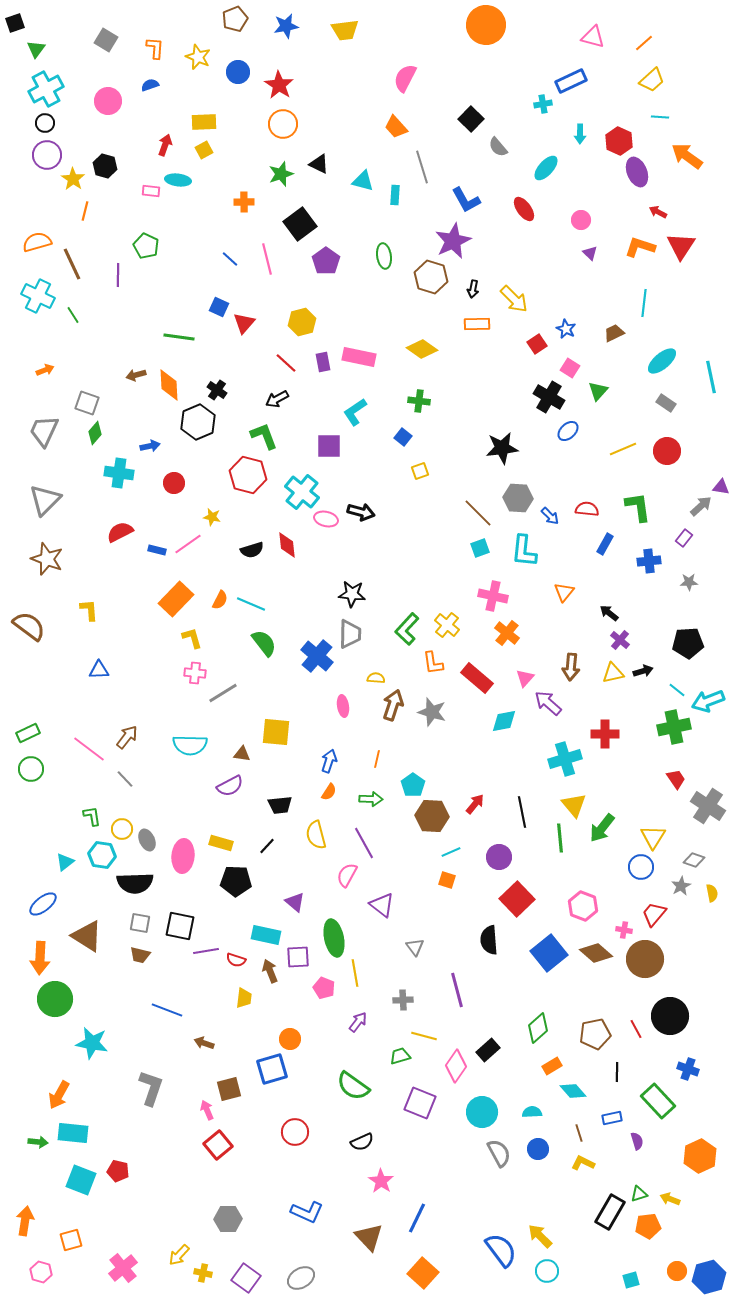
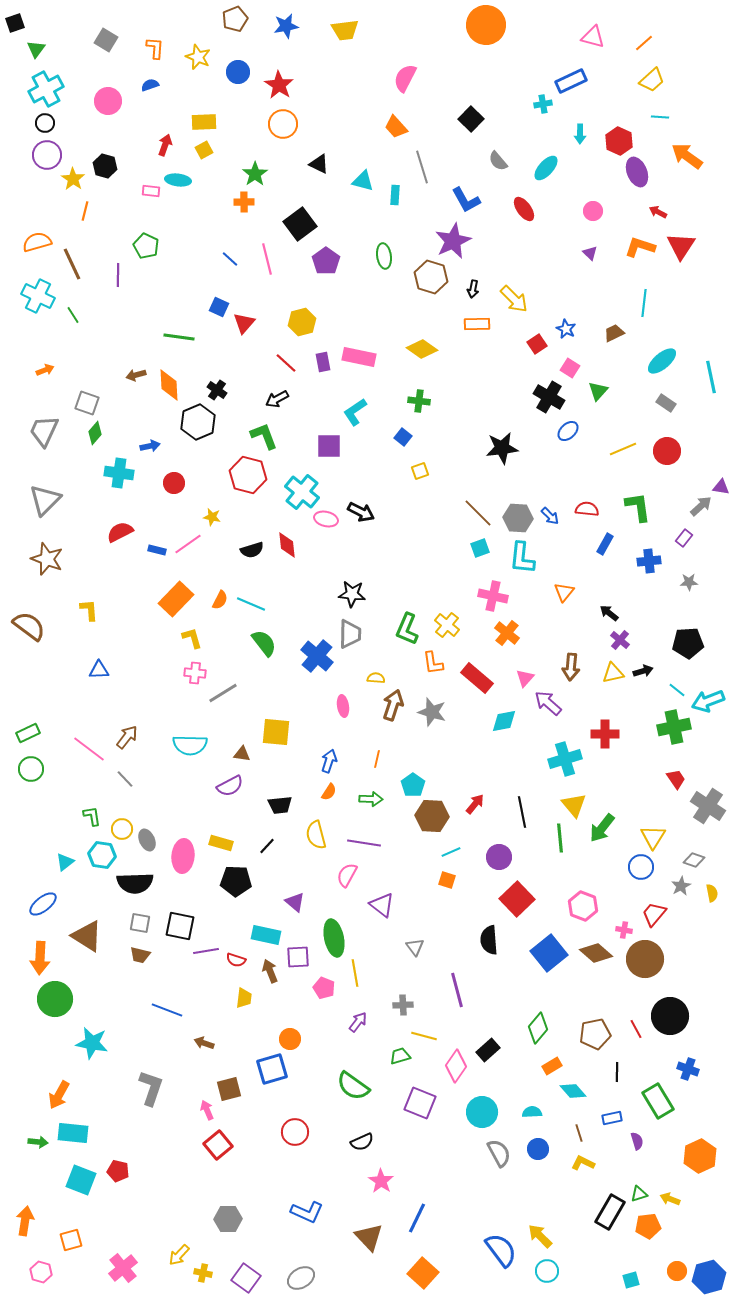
gray semicircle at (498, 147): moved 14 px down
green star at (281, 174): moved 26 px left; rotated 15 degrees counterclockwise
pink circle at (581, 220): moved 12 px right, 9 px up
gray hexagon at (518, 498): moved 20 px down
black arrow at (361, 512): rotated 12 degrees clockwise
cyan L-shape at (524, 551): moved 2 px left, 7 px down
green L-shape at (407, 629): rotated 20 degrees counterclockwise
purple line at (364, 843): rotated 52 degrees counterclockwise
gray cross at (403, 1000): moved 5 px down
green diamond at (538, 1028): rotated 8 degrees counterclockwise
green rectangle at (658, 1101): rotated 12 degrees clockwise
